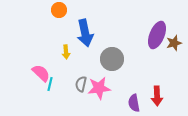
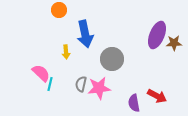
blue arrow: moved 1 px down
brown star: rotated 14 degrees clockwise
red arrow: rotated 60 degrees counterclockwise
